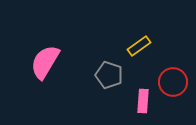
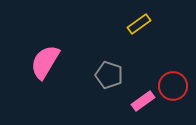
yellow rectangle: moved 22 px up
red circle: moved 4 px down
pink rectangle: rotated 50 degrees clockwise
